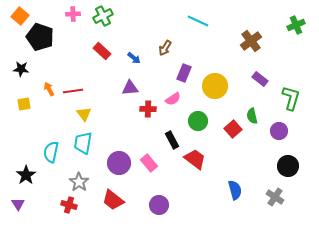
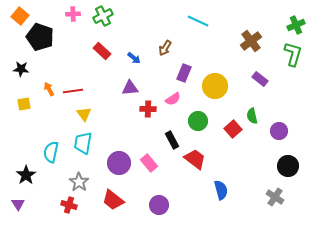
green L-shape at (291, 98): moved 2 px right, 44 px up
blue semicircle at (235, 190): moved 14 px left
